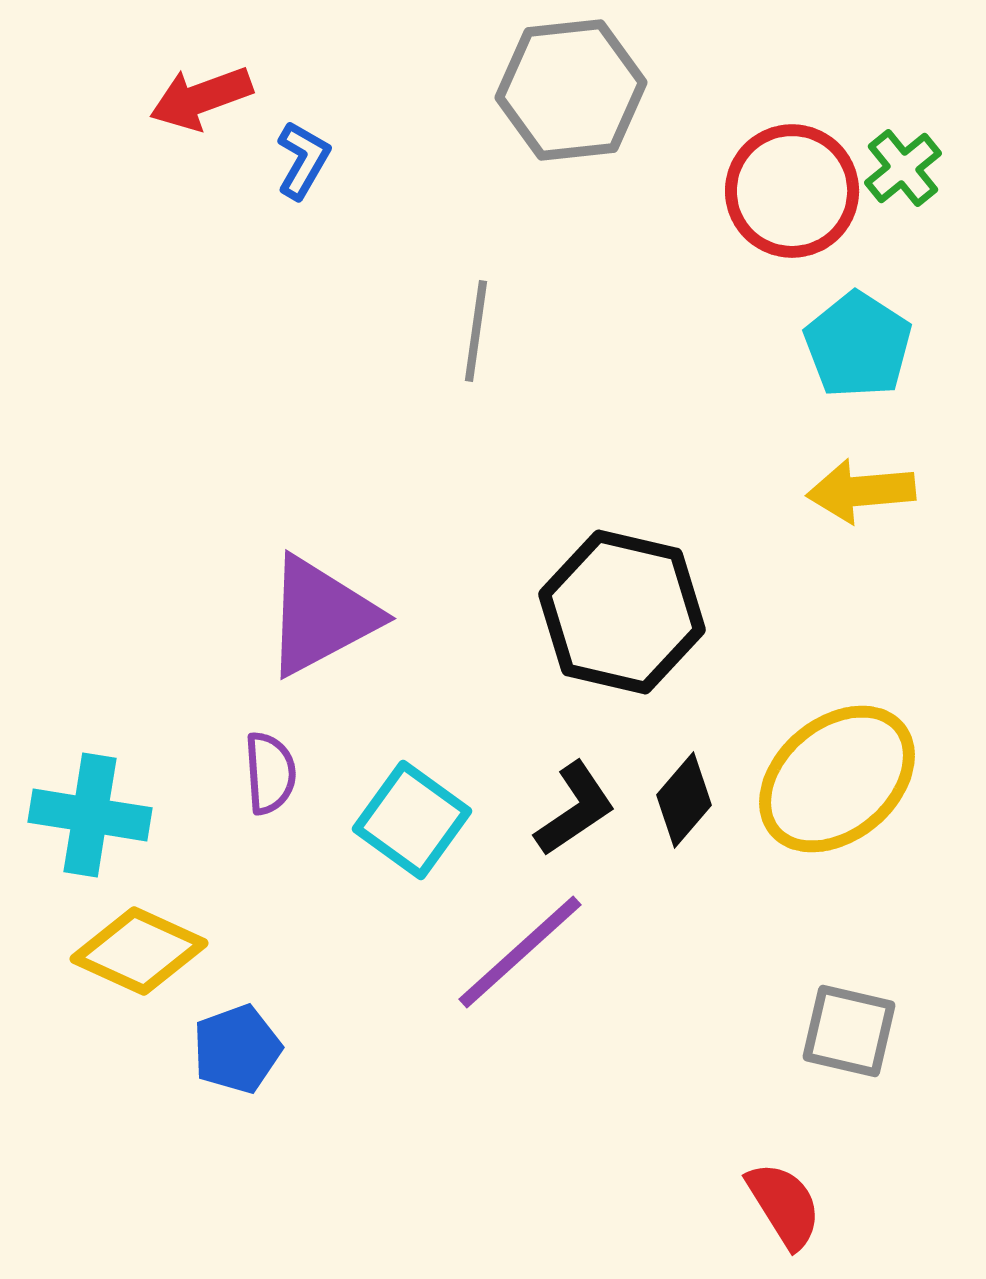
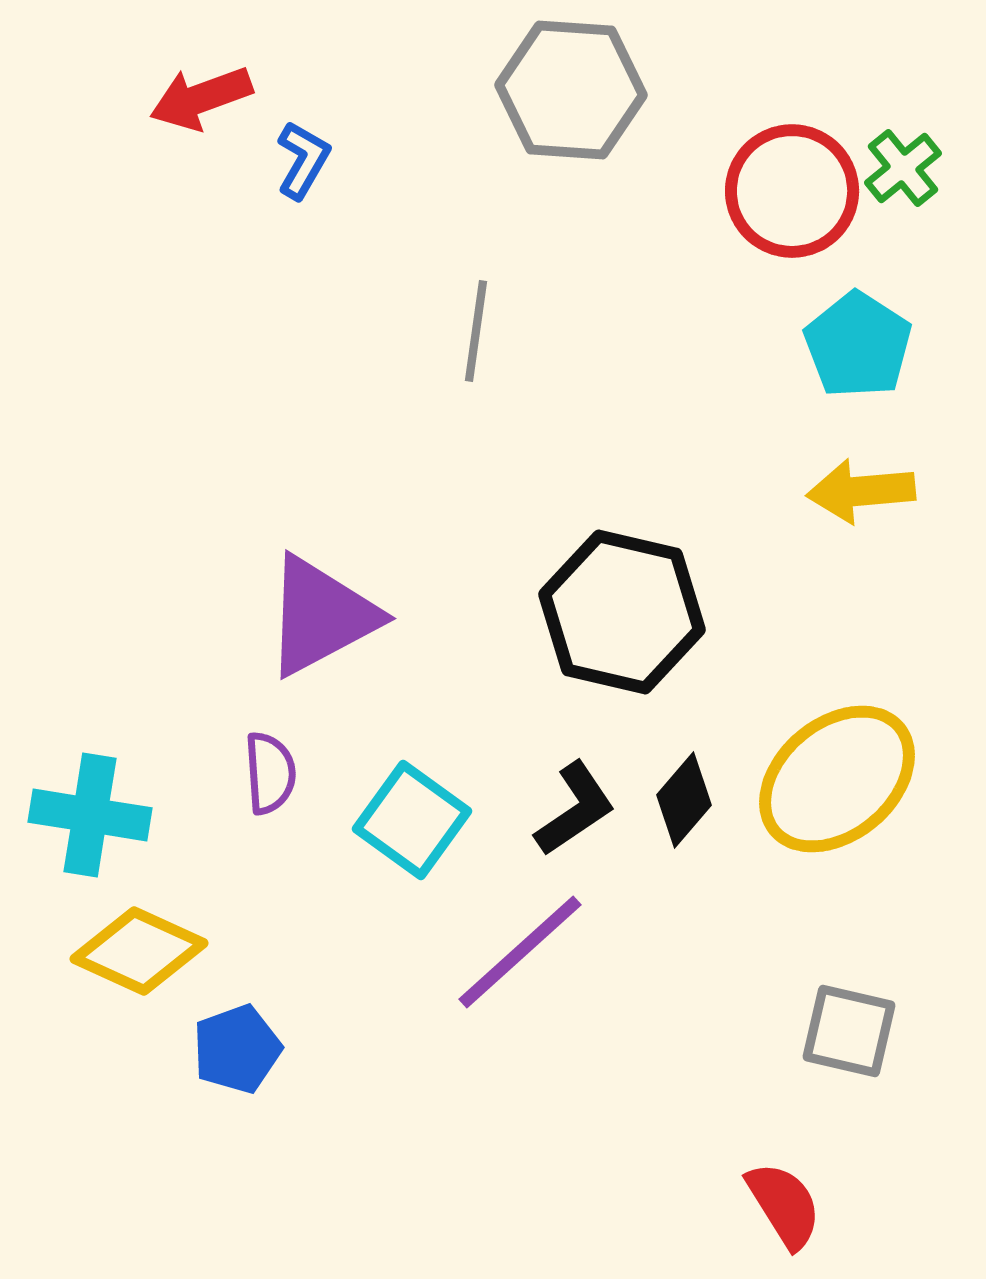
gray hexagon: rotated 10 degrees clockwise
